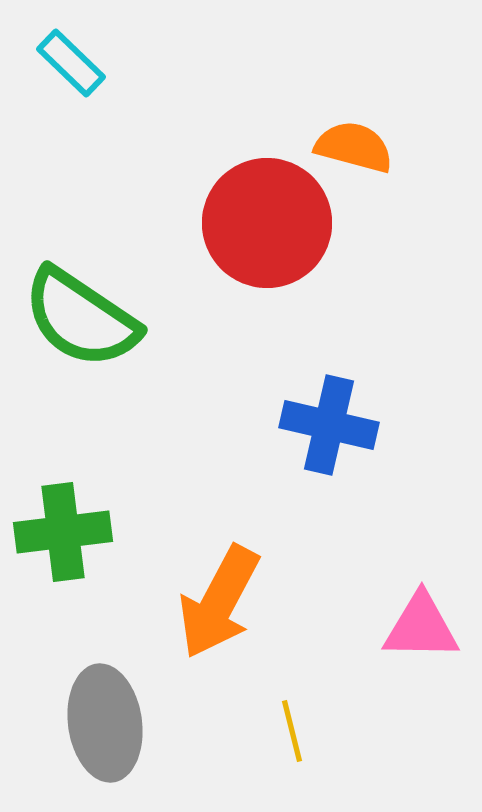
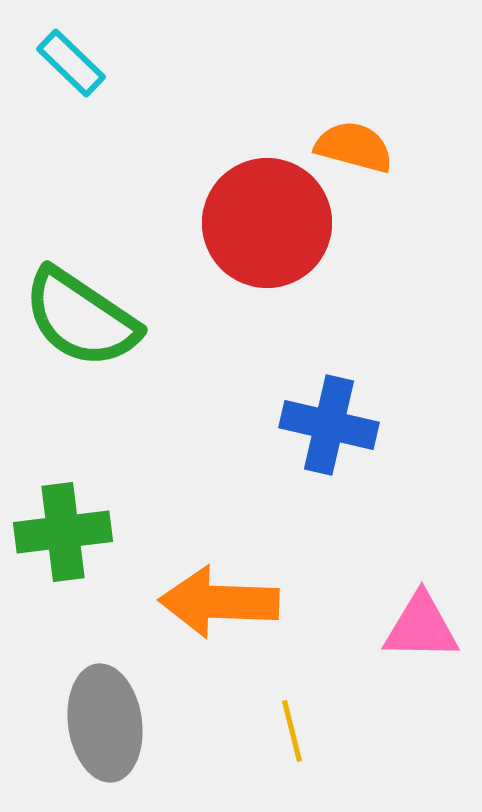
orange arrow: rotated 64 degrees clockwise
